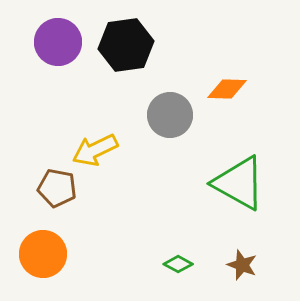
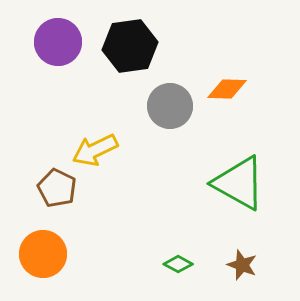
black hexagon: moved 4 px right, 1 px down
gray circle: moved 9 px up
brown pentagon: rotated 15 degrees clockwise
